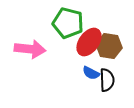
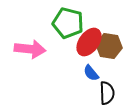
blue semicircle: rotated 24 degrees clockwise
black semicircle: moved 13 px down
